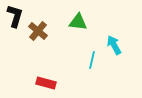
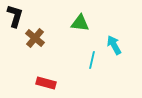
green triangle: moved 2 px right, 1 px down
brown cross: moved 3 px left, 7 px down
